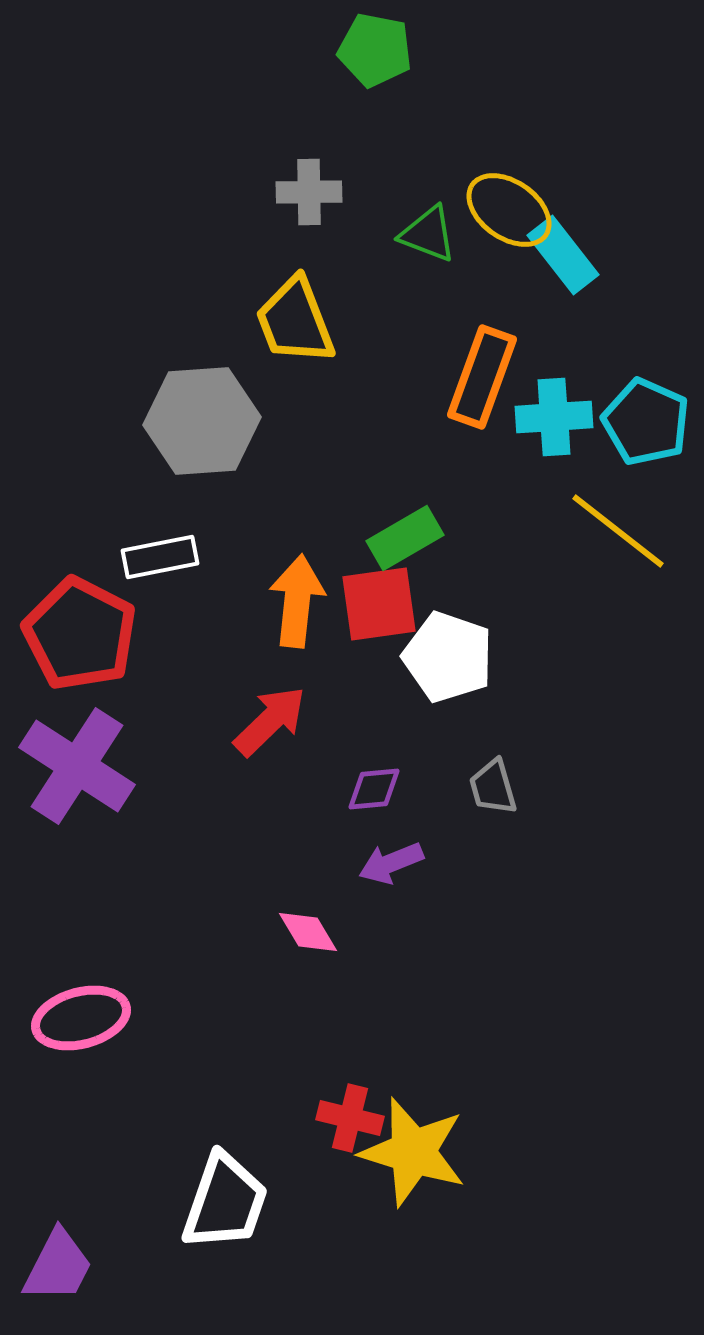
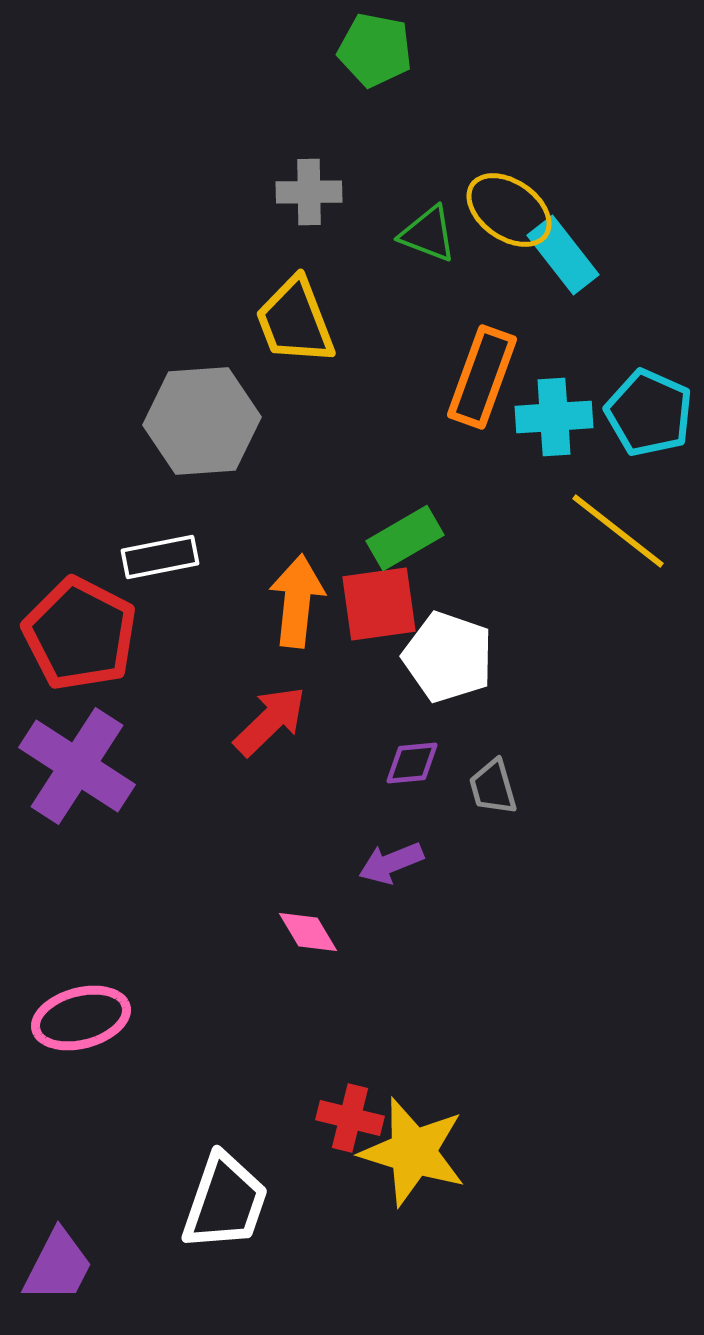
cyan pentagon: moved 3 px right, 9 px up
purple diamond: moved 38 px right, 26 px up
